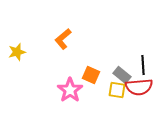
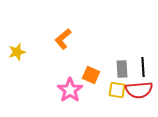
black line: moved 2 px down
gray rectangle: moved 6 px up; rotated 48 degrees clockwise
red semicircle: moved 3 px down
